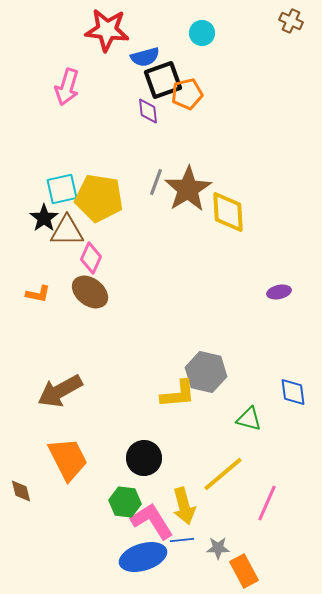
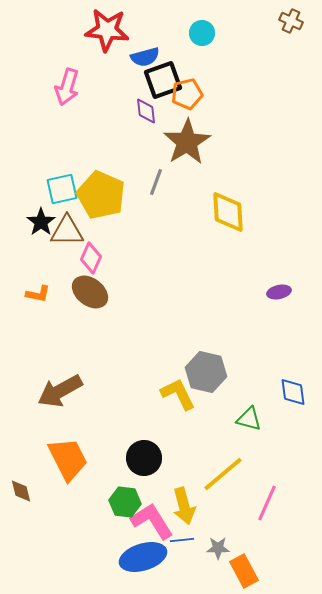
purple diamond: moved 2 px left
brown star: moved 1 px left, 47 px up
yellow pentagon: moved 2 px right, 3 px up; rotated 15 degrees clockwise
black star: moved 3 px left, 4 px down
yellow L-shape: rotated 111 degrees counterclockwise
